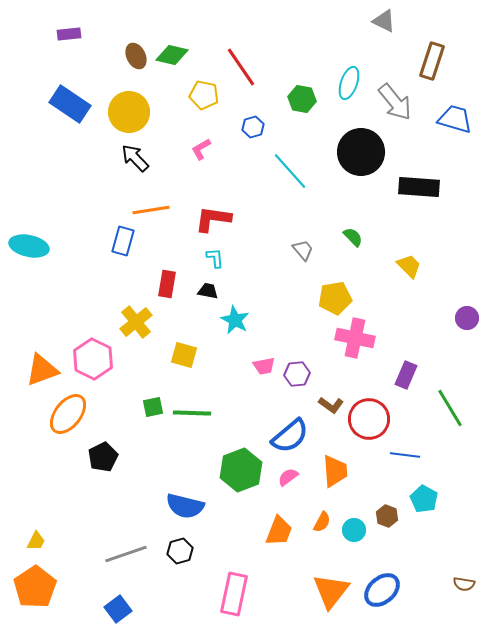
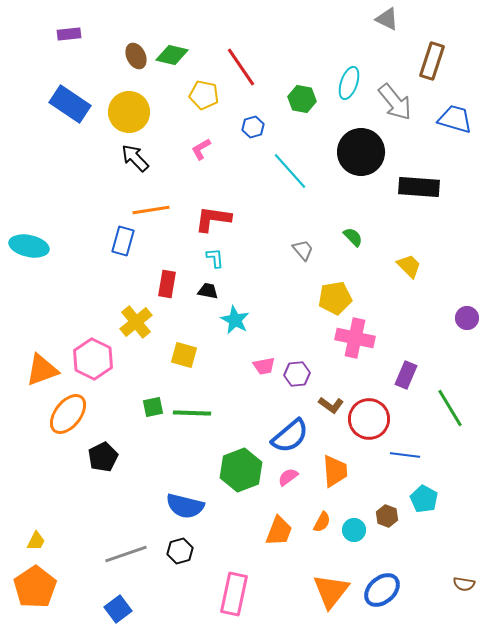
gray triangle at (384, 21): moved 3 px right, 2 px up
